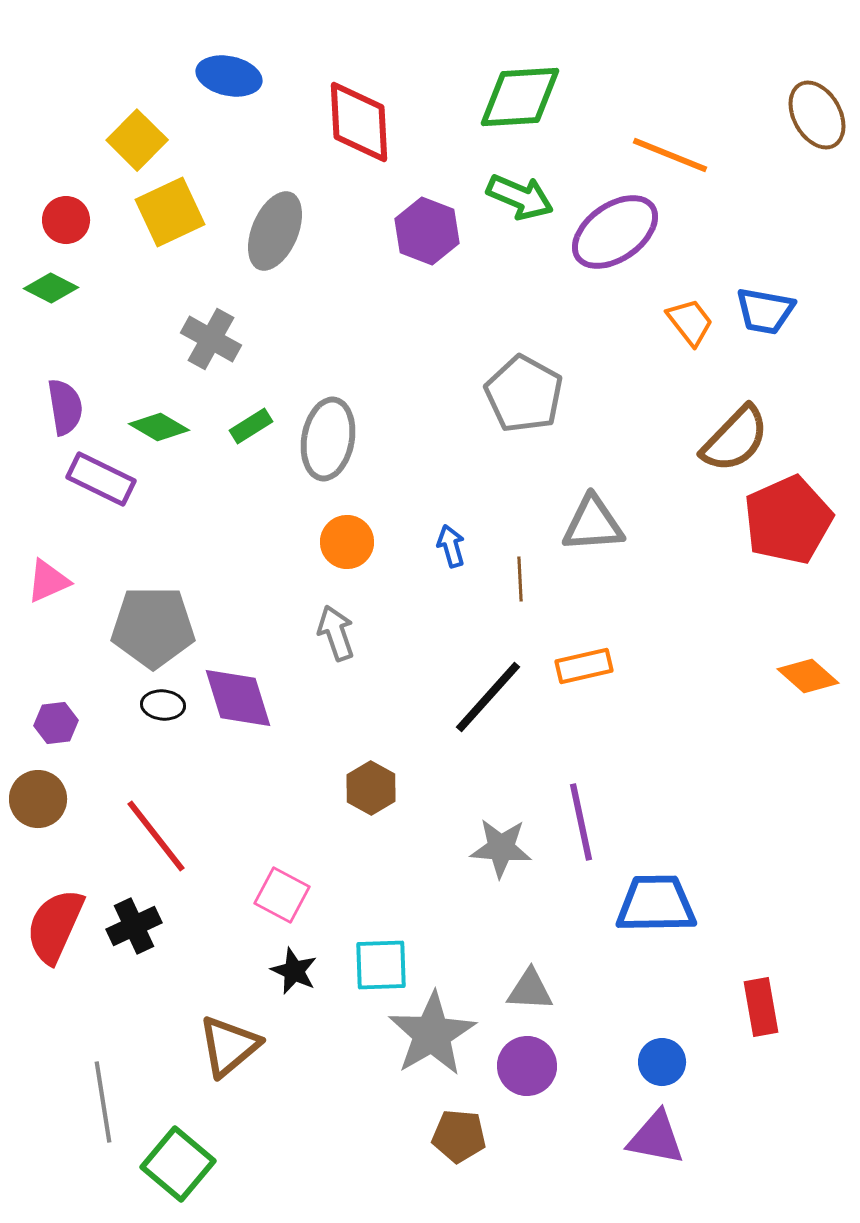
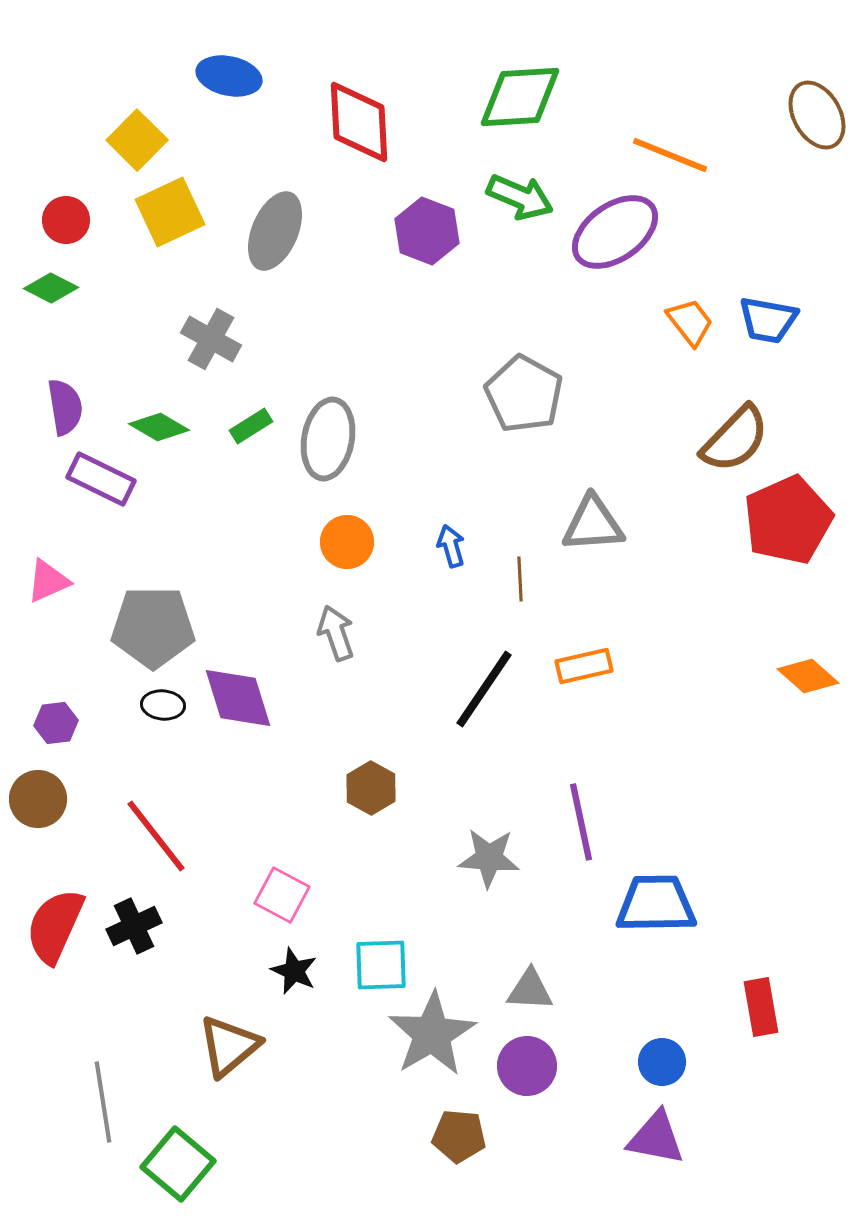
blue trapezoid at (765, 311): moved 3 px right, 9 px down
black line at (488, 697): moved 4 px left, 8 px up; rotated 8 degrees counterclockwise
gray star at (501, 848): moved 12 px left, 10 px down
